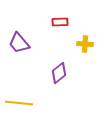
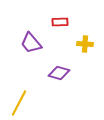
purple trapezoid: moved 12 px right
purple diamond: rotated 55 degrees clockwise
yellow line: rotated 68 degrees counterclockwise
